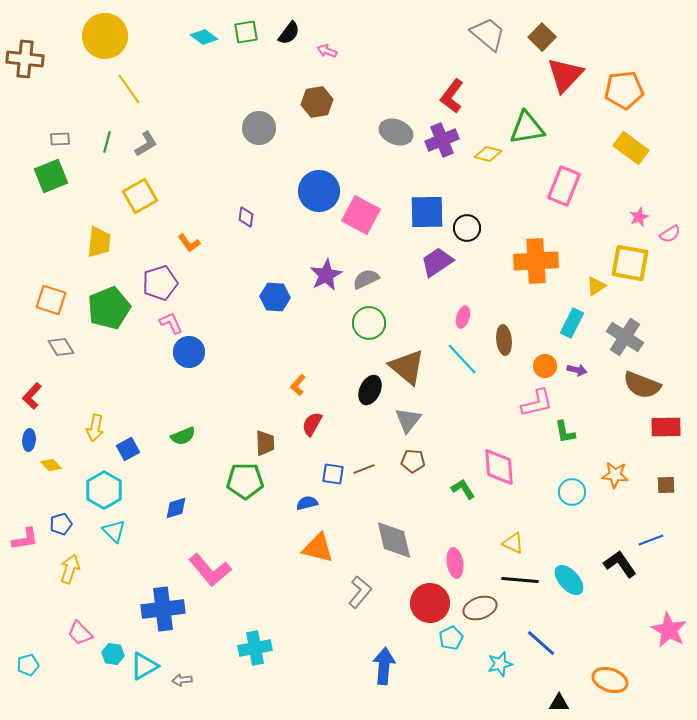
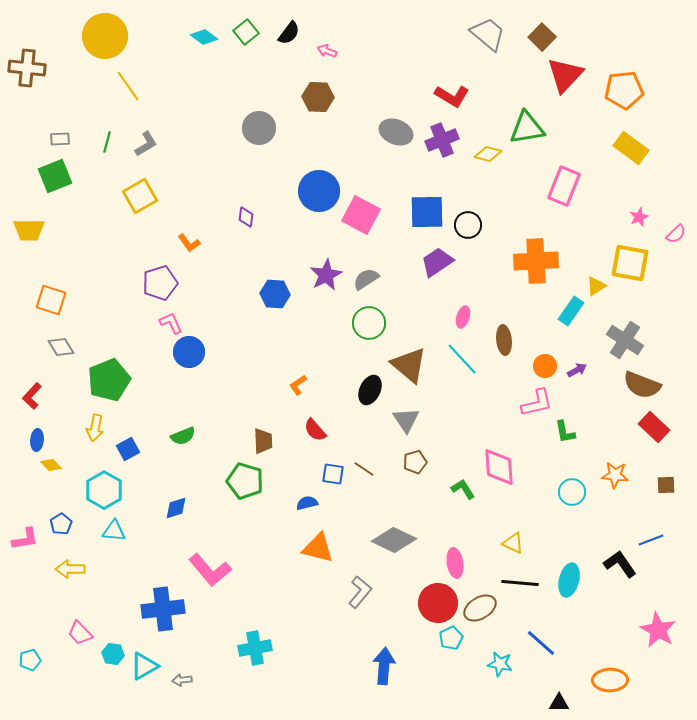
green square at (246, 32): rotated 30 degrees counterclockwise
brown cross at (25, 59): moved 2 px right, 9 px down
yellow line at (129, 89): moved 1 px left, 3 px up
red L-shape at (452, 96): rotated 96 degrees counterclockwise
brown hexagon at (317, 102): moved 1 px right, 5 px up; rotated 12 degrees clockwise
green square at (51, 176): moved 4 px right
black circle at (467, 228): moved 1 px right, 3 px up
pink semicircle at (670, 234): moved 6 px right; rotated 10 degrees counterclockwise
yellow trapezoid at (99, 242): moved 70 px left, 12 px up; rotated 84 degrees clockwise
gray semicircle at (366, 279): rotated 8 degrees counterclockwise
blue hexagon at (275, 297): moved 3 px up
green pentagon at (109, 308): moved 72 px down
cyan rectangle at (572, 323): moved 1 px left, 12 px up; rotated 8 degrees clockwise
gray cross at (625, 337): moved 3 px down
brown triangle at (407, 367): moved 2 px right, 2 px up
purple arrow at (577, 370): rotated 42 degrees counterclockwise
orange L-shape at (298, 385): rotated 15 degrees clockwise
gray triangle at (408, 420): moved 2 px left; rotated 12 degrees counterclockwise
red semicircle at (312, 424): moved 3 px right, 6 px down; rotated 70 degrees counterclockwise
red rectangle at (666, 427): moved 12 px left; rotated 44 degrees clockwise
blue ellipse at (29, 440): moved 8 px right
brown trapezoid at (265, 443): moved 2 px left, 2 px up
brown pentagon at (413, 461): moved 2 px right, 1 px down; rotated 20 degrees counterclockwise
brown line at (364, 469): rotated 55 degrees clockwise
green pentagon at (245, 481): rotated 18 degrees clockwise
blue pentagon at (61, 524): rotated 15 degrees counterclockwise
cyan triangle at (114, 531): rotated 40 degrees counterclockwise
gray diamond at (394, 540): rotated 51 degrees counterclockwise
yellow arrow at (70, 569): rotated 108 degrees counterclockwise
black line at (520, 580): moved 3 px down
cyan ellipse at (569, 580): rotated 56 degrees clockwise
red circle at (430, 603): moved 8 px right
brown ellipse at (480, 608): rotated 12 degrees counterclockwise
pink star at (669, 630): moved 11 px left
cyan star at (500, 664): rotated 25 degrees clockwise
cyan pentagon at (28, 665): moved 2 px right, 5 px up
orange ellipse at (610, 680): rotated 20 degrees counterclockwise
